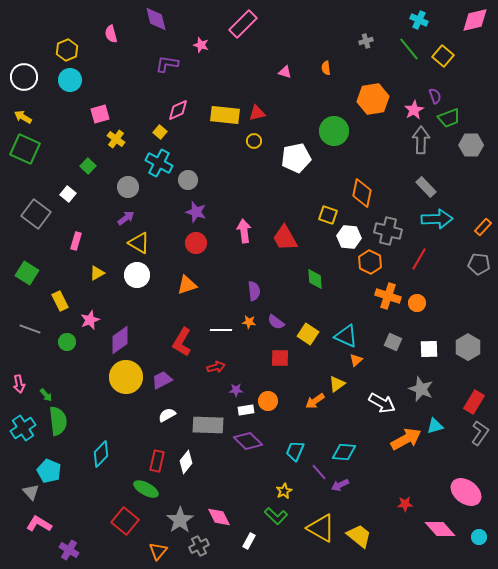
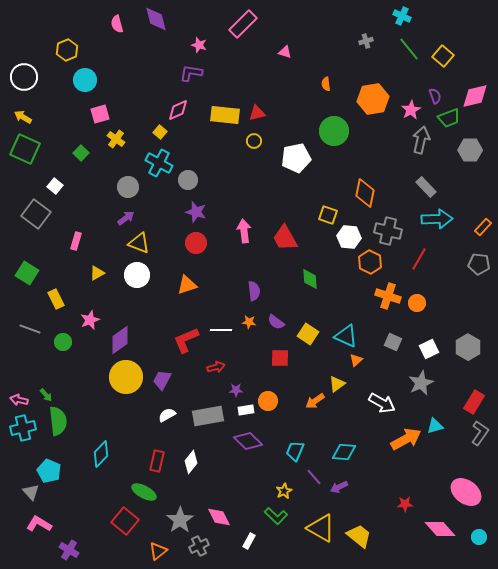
cyan cross at (419, 20): moved 17 px left, 4 px up
pink diamond at (475, 20): moved 76 px down
pink semicircle at (111, 34): moved 6 px right, 10 px up
pink star at (201, 45): moved 2 px left
purple L-shape at (167, 64): moved 24 px right, 9 px down
orange semicircle at (326, 68): moved 16 px down
pink triangle at (285, 72): moved 20 px up
cyan circle at (70, 80): moved 15 px right
pink star at (414, 110): moved 3 px left
gray arrow at (421, 140): rotated 12 degrees clockwise
gray hexagon at (471, 145): moved 1 px left, 5 px down
green square at (88, 166): moved 7 px left, 13 px up
orange diamond at (362, 193): moved 3 px right
white square at (68, 194): moved 13 px left, 8 px up
yellow triangle at (139, 243): rotated 10 degrees counterclockwise
green diamond at (315, 279): moved 5 px left
yellow rectangle at (60, 301): moved 4 px left, 2 px up
green circle at (67, 342): moved 4 px left
red L-shape at (182, 342): moved 4 px right, 2 px up; rotated 36 degrees clockwise
white square at (429, 349): rotated 24 degrees counterclockwise
purple trapezoid at (162, 380): rotated 35 degrees counterclockwise
pink arrow at (19, 384): moved 16 px down; rotated 114 degrees clockwise
gray star at (421, 389): moved 6 px up; rotated 25 degrees clockwise
gray rectangle at (208, 425): moved 9 px up; rotated 12 degrees counterclockwise
cyan cross at (23, 428): rotated 20 degrees clockwise
white diamond at (186, 462): moved 5 px right
purple line at (319, 472): moved 5 px left, 5 px down
purple arrow at (340, 485): moved 1 px left, 2 px down
green ellipse at (146, 489): moved 2 px left, 3 px down
orange triangle at (158, 551): rotated 12 degrees clockwise
